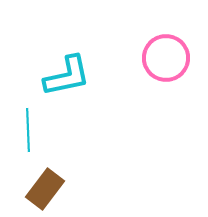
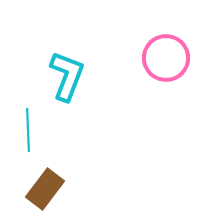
cyan L-shape: rotated 57 degrees counterclockwise
